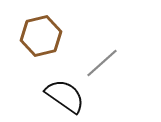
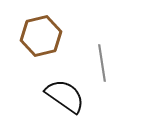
gray line: rotated 57 degrees counterclockwise
